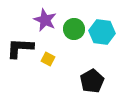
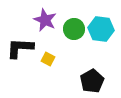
cyan hexagon: moved 1 px left, 3 px up
